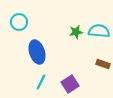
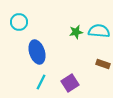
purple square: moved 1 px up
